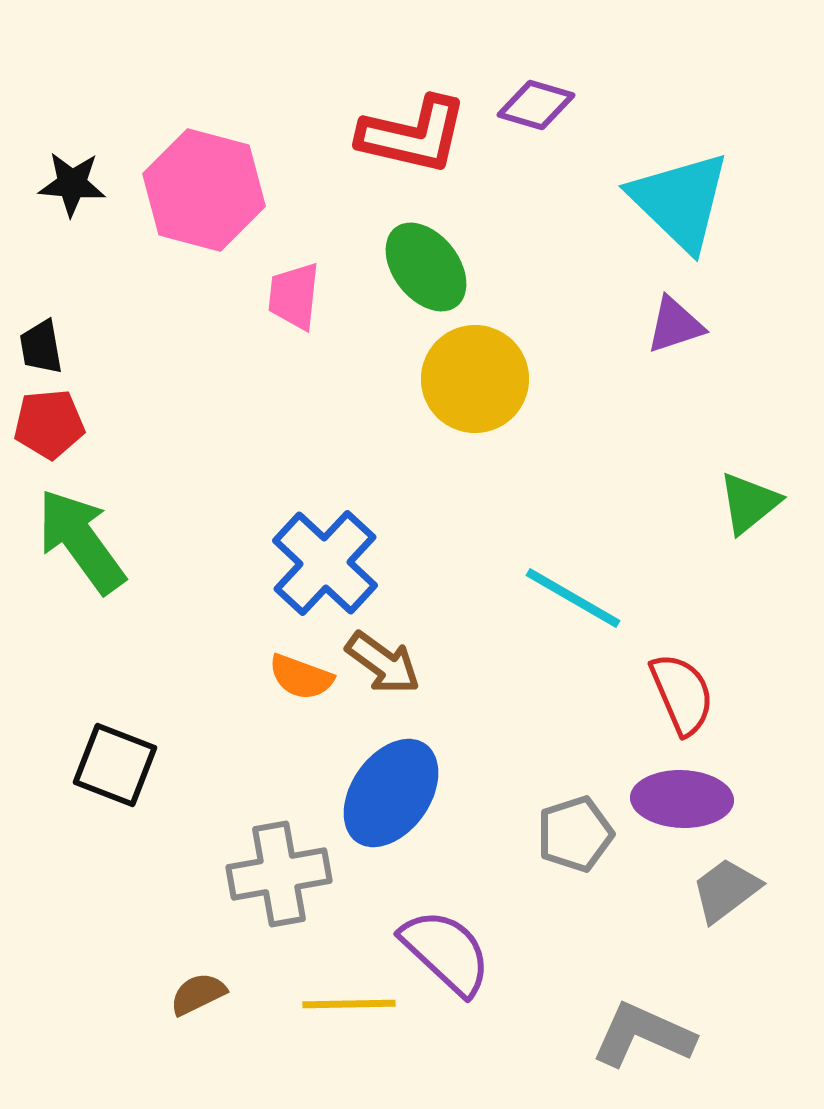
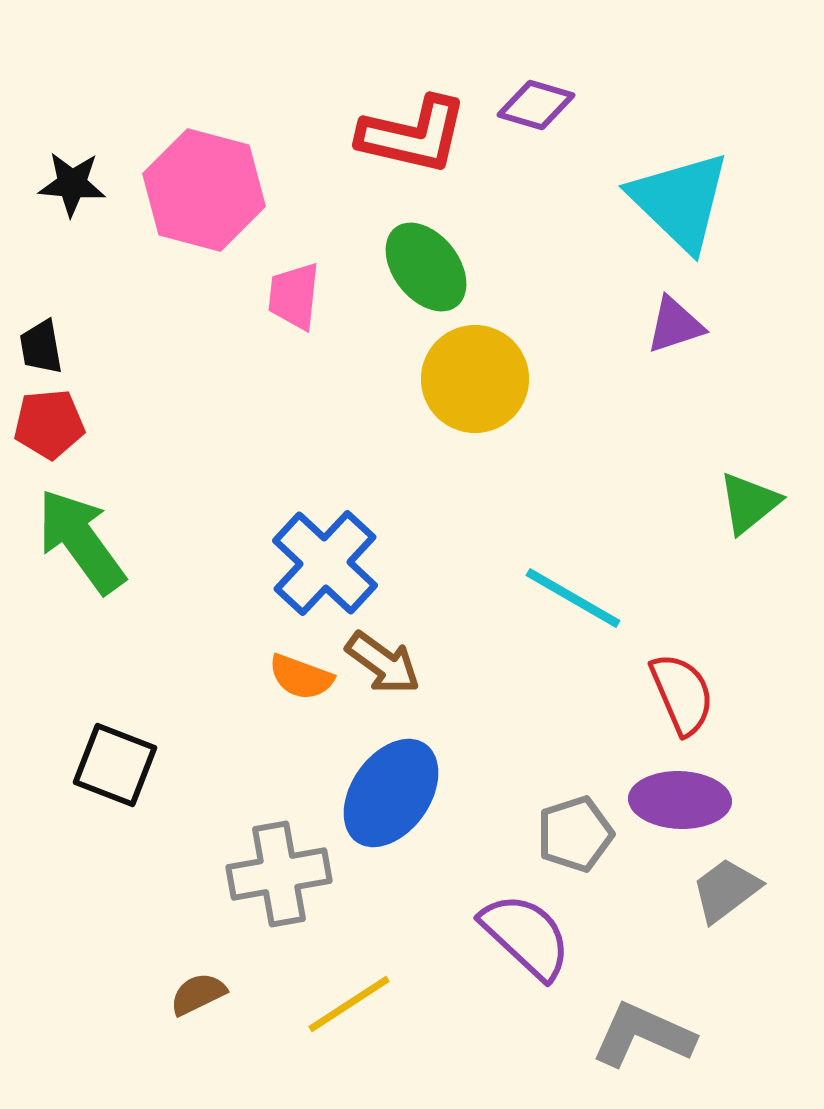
purple ellipse: moved 2 px left, 1 px down
purple semicircle: moved 80 px right, 16 px up
yellow line: rotated 32 degrees counterclockwise
